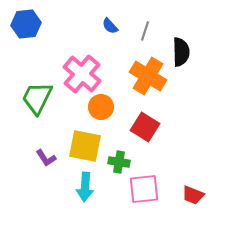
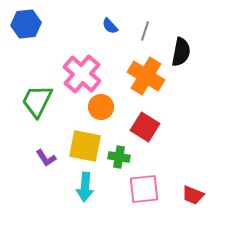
black semicircle: rotated 12 degrees clockwise
orange cross: moved 2 px left
green trapezoid: moved 3 px down
green cross: moved 5 px up
